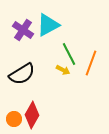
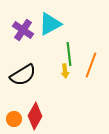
cyan triangle: moved 2 px right, 1 px up
green line: rotated 20 degrees clockwise
orange line: moved 2 px down
yellow arrow: moved 2 px right, 1 px down; rotated 56 degrees clockwise
black semicircle: moved 1 px right, 1 px down
red diamond: moved 3 px right, 1 px down
